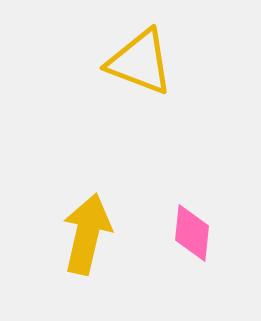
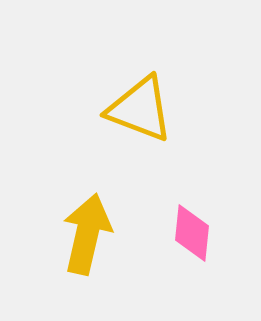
yellow triangle: moved 47 px down
